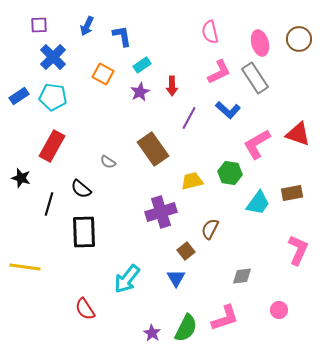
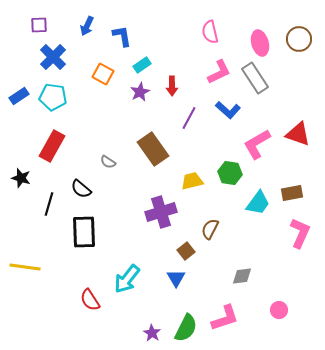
pink L-shape at (298, 250): moved 2 px right, 17 px up
red semicircle at (85, 309): moved 5 px right, 9 px up
